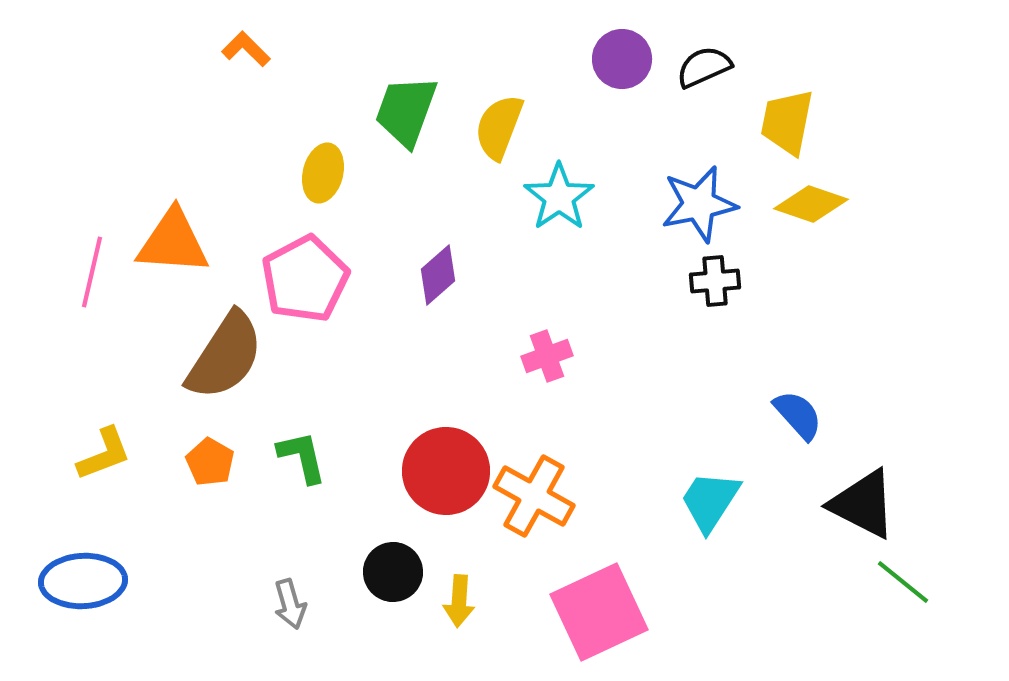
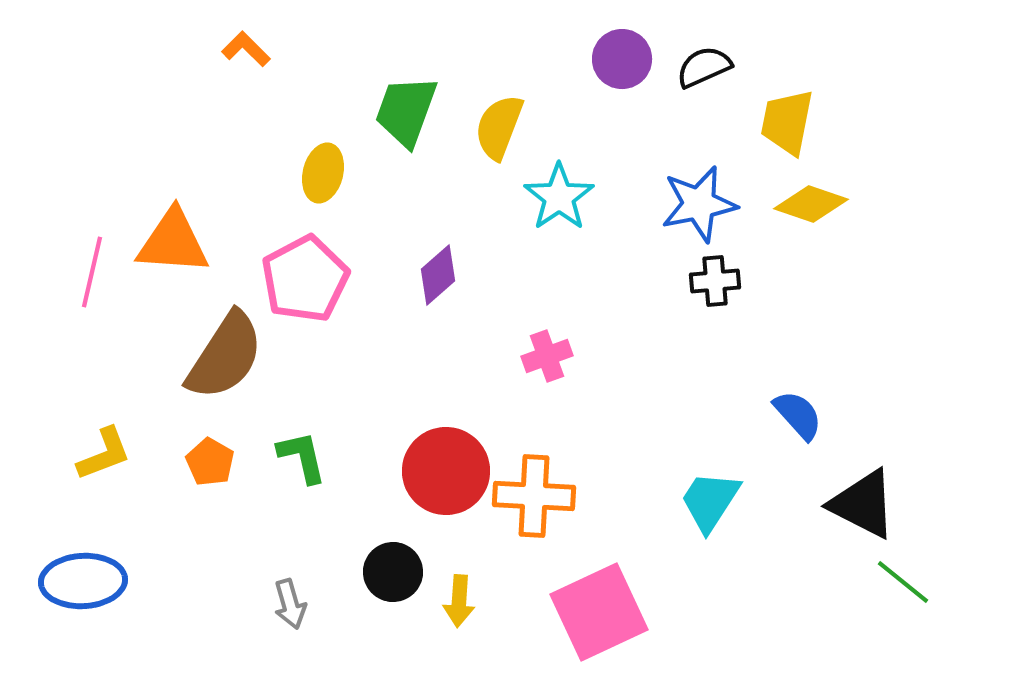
orange cross: rotated 26 degrees counterclockwise
